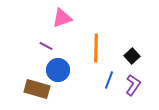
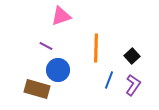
pink triangle: moved 1 px left, 2 px up
